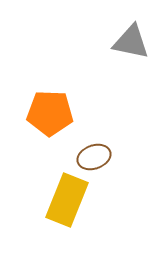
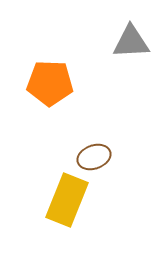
gray triangle: rotated 15 degrees counterclockwise
orange pentagon: moved 30 px up
